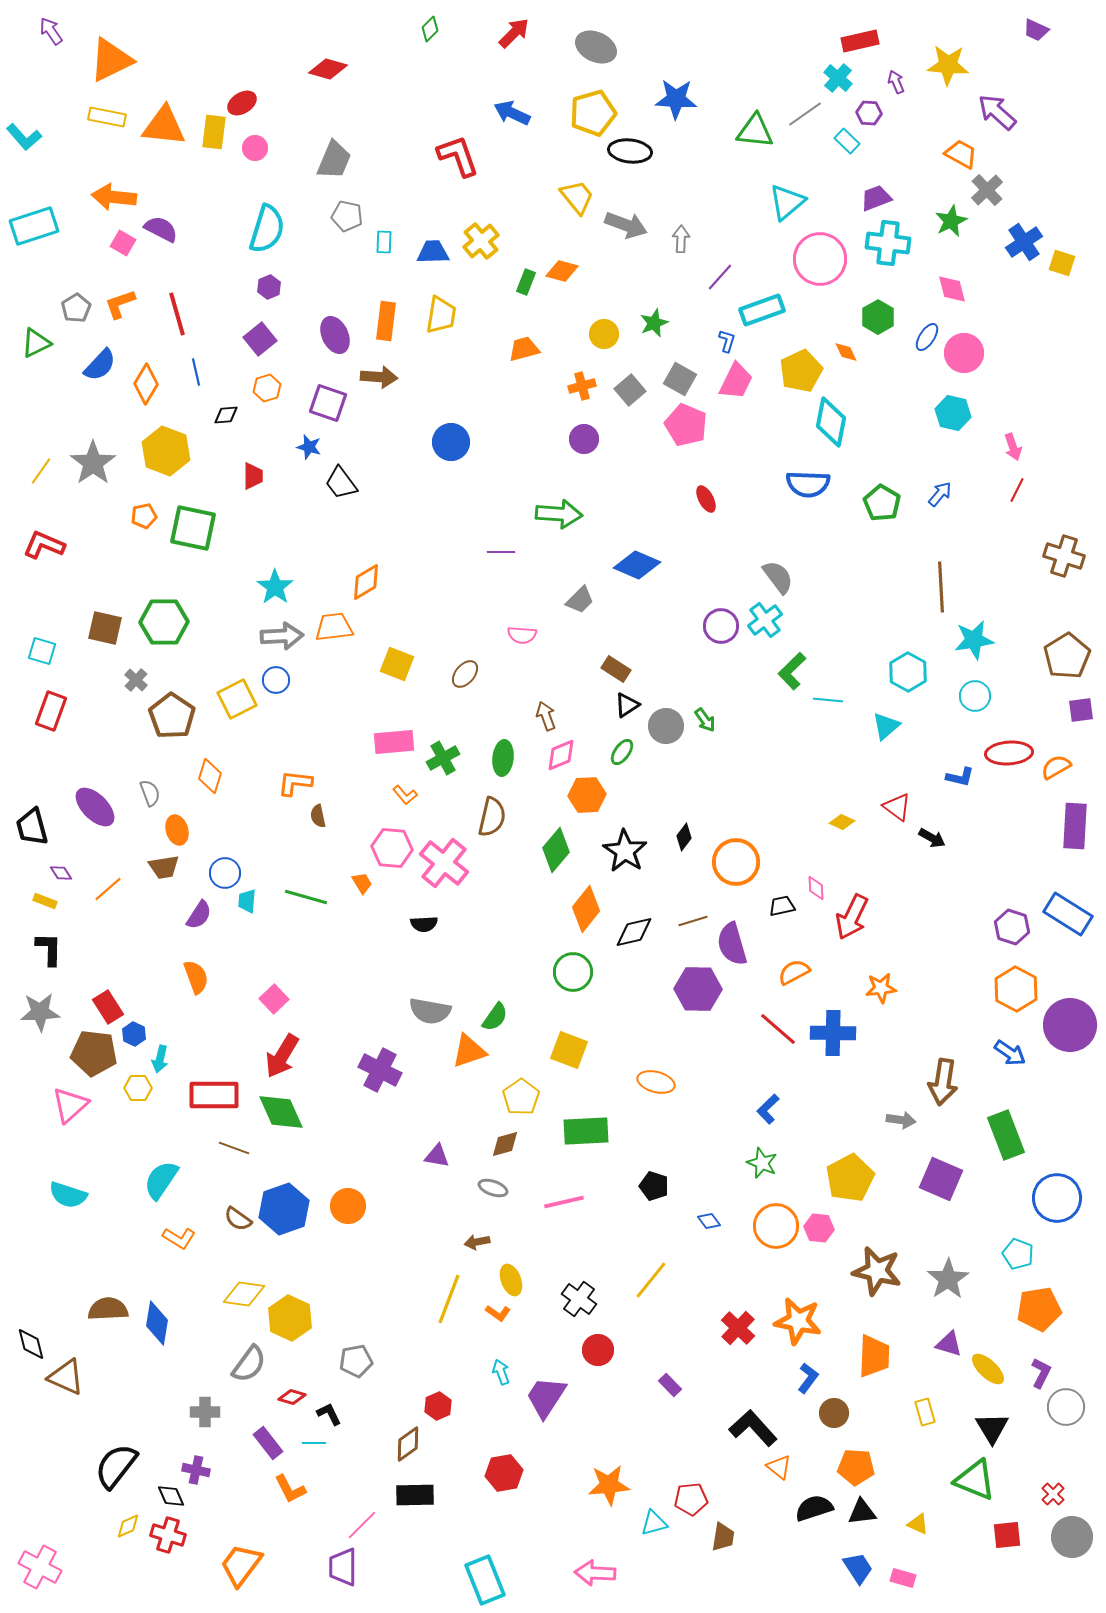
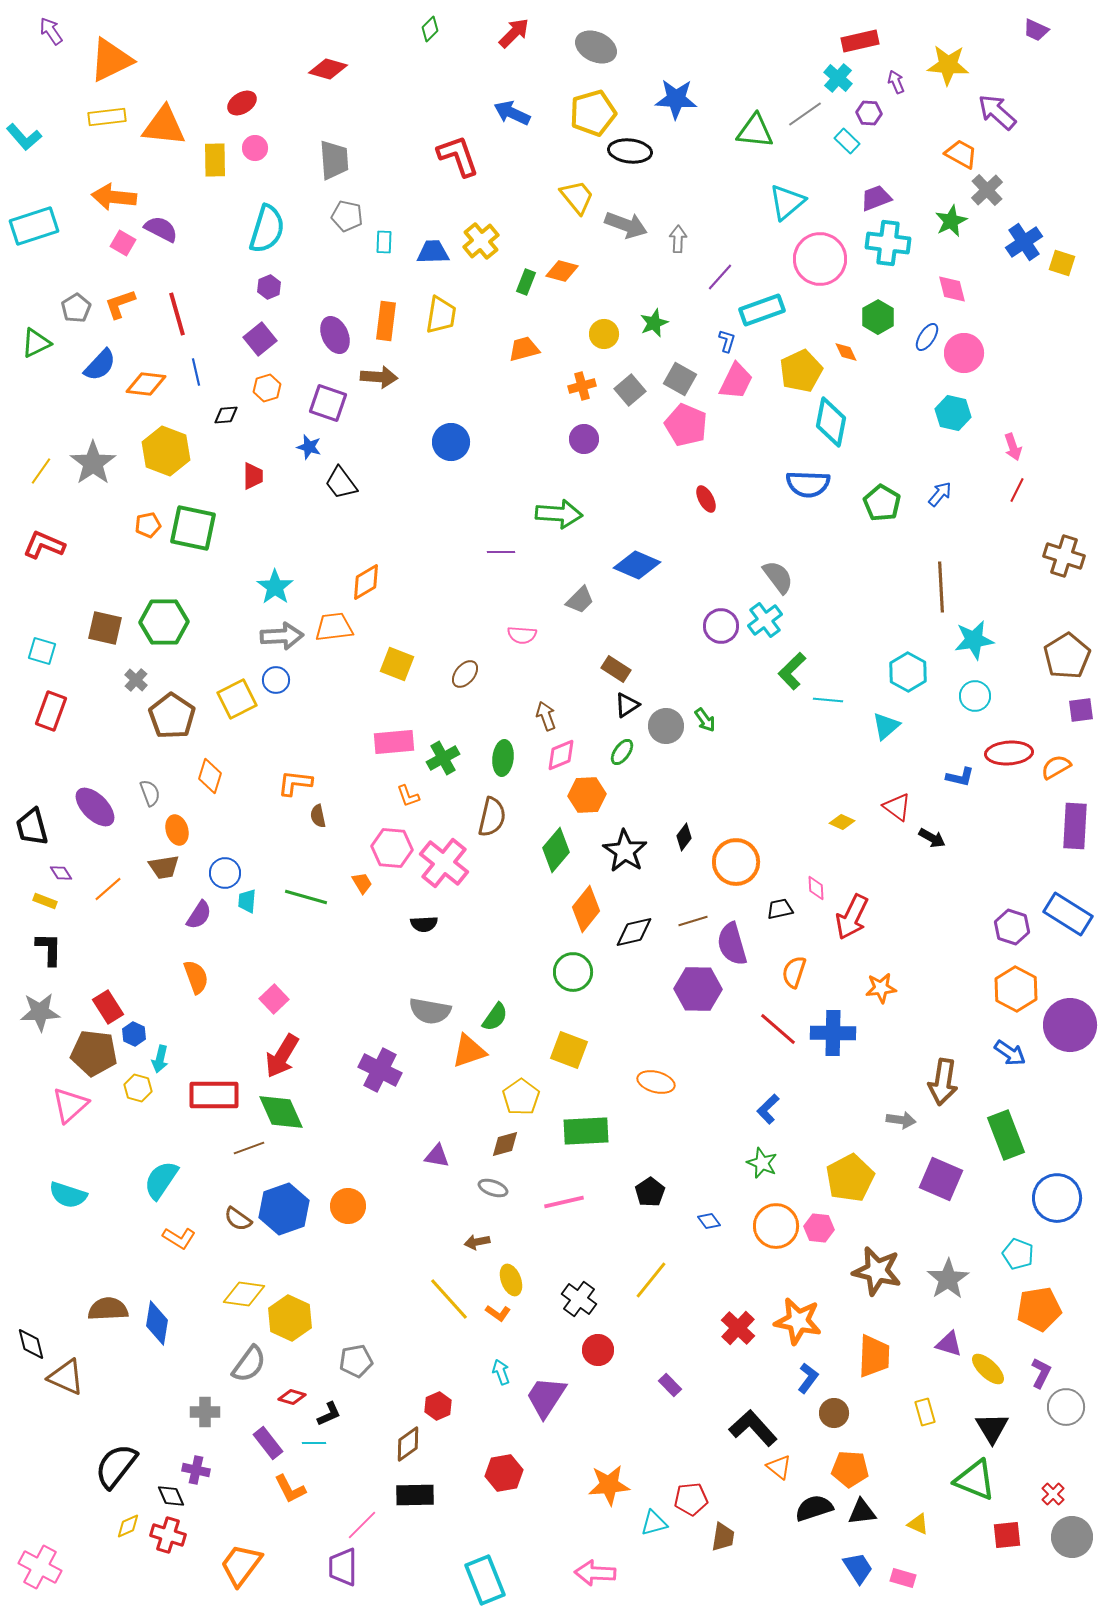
yellow rectangle at (107, 117): rotated 18 degrees counterclockwise
yellow rectangle at (214, 132): moved 1 px right, 28 px down; rotated 8 degrees counterclockwise
gray trapezoid at (334, 160): rotated 27 degrees counterclockwise
gray arrow at (681, 239): moved 3 px left
orange diamond at (146, 384): rotated 66 degrees clockwise
orange pentagon at (144, 516): moved 4 px right, 9 px down
orange L-shape at (405, 795): moved 3 px right, 1 px down; rotated 20 degrees clockwise
black trapezoid at (782, 906): moved 2 px left, 3 px down
orange semicircle at (794, 972): rotated 44 degrees counterclockwise
yellow hexagon at (138, 1088): rotated 16 degrees clockwise
brown line at (234, 1148): moved 15 px right; rotated 40 degrees counterclockwise
black pentagon at (654, 1186): moved 4 px left, 6 px down; rotated 20 degrees clockwise
yellow line at (449, 1299): rotated 63 degrees counterclockwise
black L-shape at (329, 1414): rotated 92 degrees clockwise
orange pentagon at (856, 1467): moved 6 px left, 2 px down
